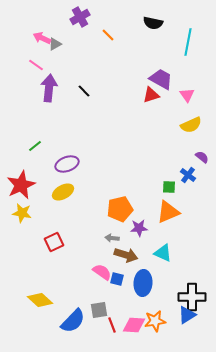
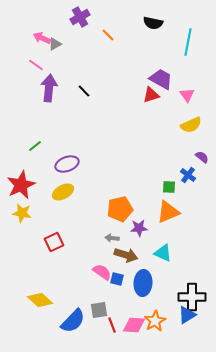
orange star: rotated 20 degrees counterclockwise
